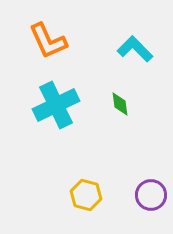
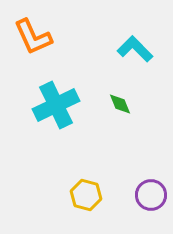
orange L-shape: moved 15 px left, 4 px up
green diamond: rotated 15 degrees counterclockwise
